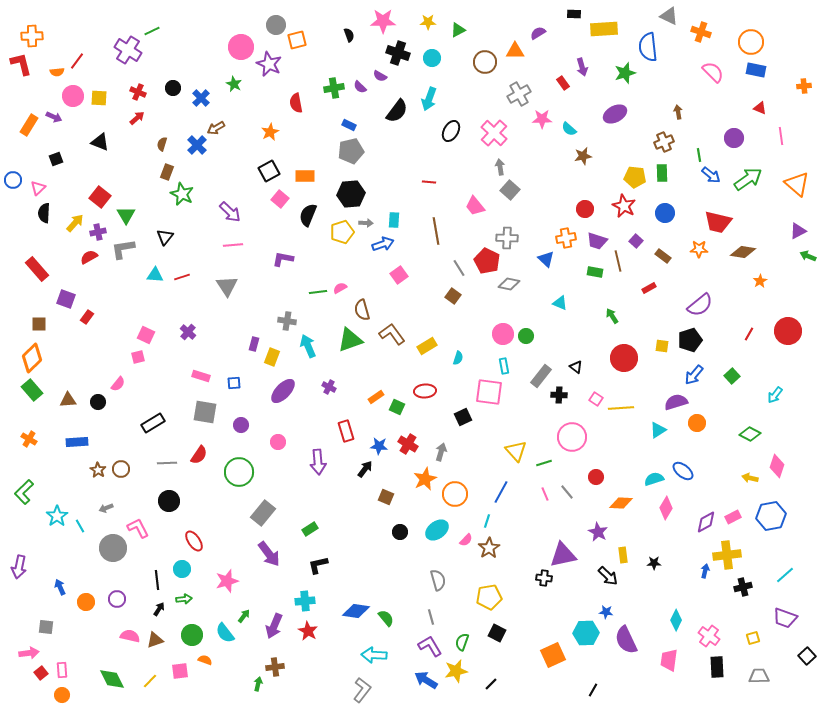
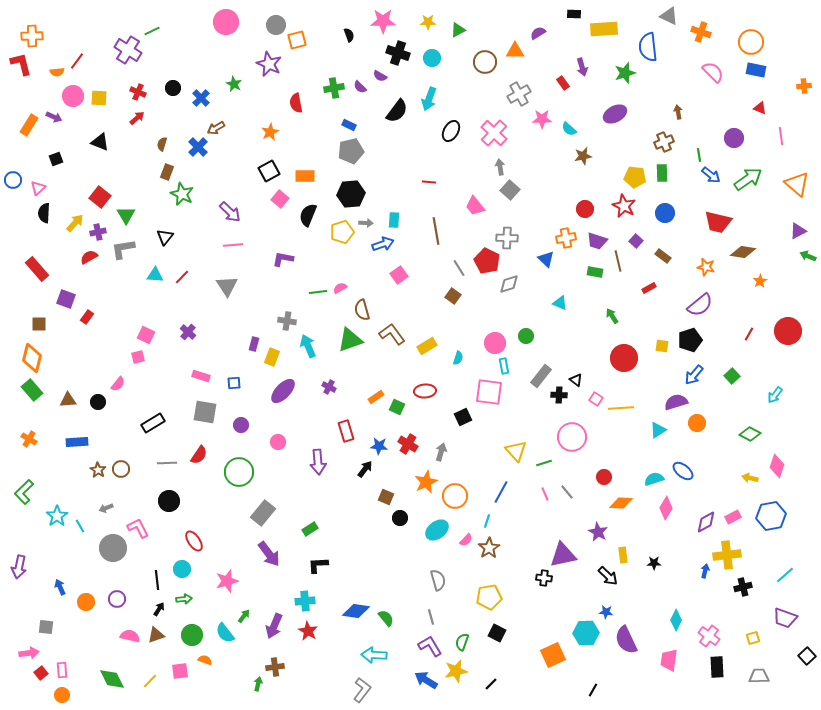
pink circle at (241, 47): moved 15 px left, 25 px up
blue cross at (197, 145): moved 1 px right, 2 px down
orange star at (699, 249): moved 7 px right, 18 px down; rotated 12 degrees clockwise
red line at (182, 277): rotated 28 degrees counterclockwise
gray diamond at (509, 284): rotated 30 degrees counterclockwise
pink circle at (503, 334): moved 8 px left, 9 px down
orange diamond at (32, 358): rotated 32 degrees counterclockwise
black triangle at (576, 367): moved 13 px down
red circle at (596, 477): moved 8 px right
orange star at (425, 479): moved 1 px right, 3 px down
orange circle at (455, 494): moved 2 px down
black circle at (400, 532): moved 14 px up
black L-shape at (318, 565): rotated 10 degrees clockwise
brown triangle at (155, 640): moved 1 px right, 5 px up
